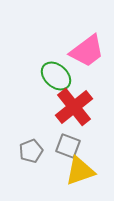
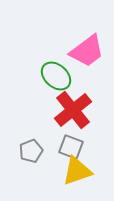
red cross: moved 1 px left, 3 px down
gray square: moved 3 px right, 1 px down
yellow triangle: moved 3 px left
